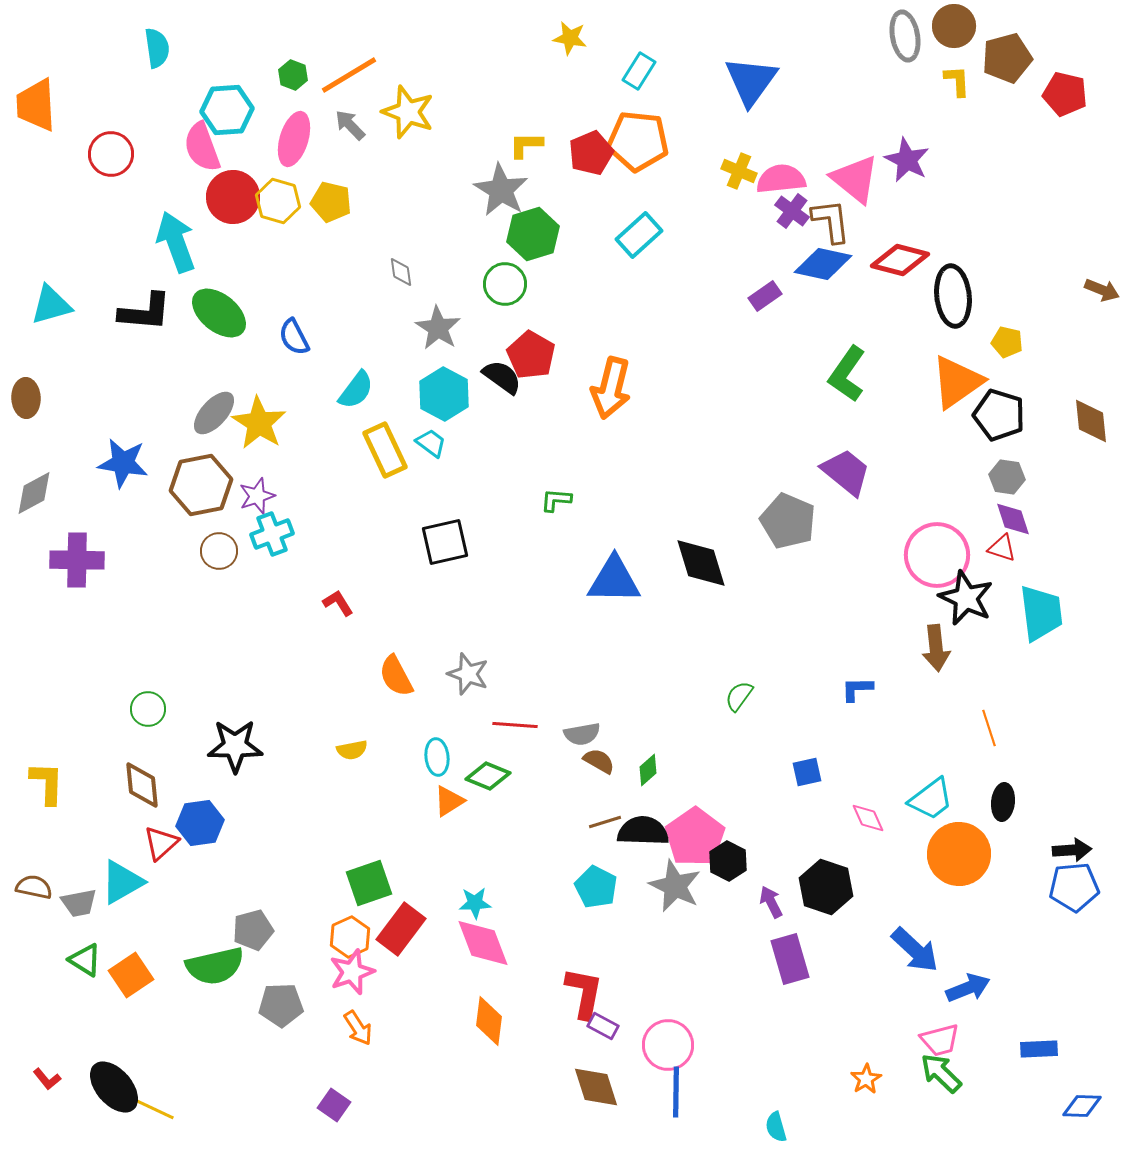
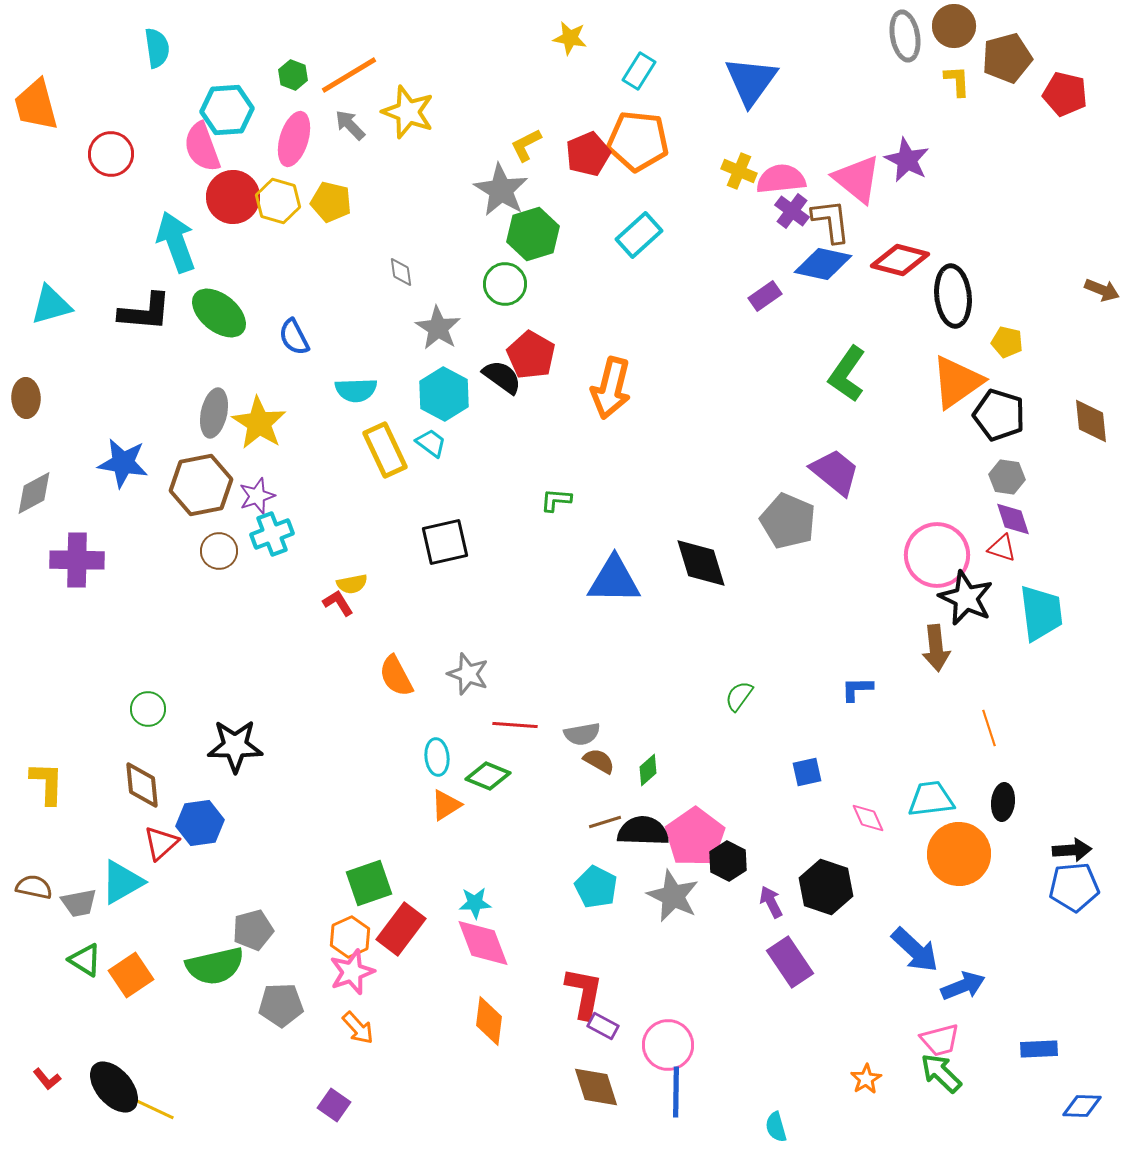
orange trapezoid at (36, 105): rotated 12 degrees counterclockwise
yellow L-shape at (526, 145): rotated 27 degrees counterclockwise
red pentagon at (591, 153): moved 3 px left, 1 px down
pink triangle at (855, 179): moved 2 px right
cyan semicircle at (356, 390): rotated 51 degrees clockwise
gray ellipse at (214, 413): rotated 30 degrees counterclockwise
purple trapezoid at (846, 472): moved 11 px left
yellow semicircle at (352, 750): moved 166 px up
cyan trapezoid at (931, 799): rotated 150 degrees counterclockwise
orange triangle at (449, 801): moved 3 px left, 4 px down
gray star at (675, 886): moved 2 px left, 10 px down
purple rectangle at (790, 959): moved 3 px down; rotated 18 degrees counterclockwise
blue arrow at (968, 988): moved 5 px left, 2 px up
orange arrow at (358, 1028): rotated 9 degrees counterclockwise
